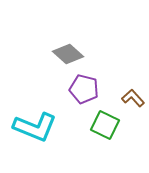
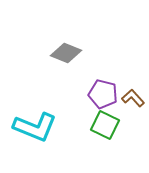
gray diamond: moved 2 px left, 1 px up; rotated 20 degrees counterclockwise
purple pentagon: moved 19 px right, 5 px down
